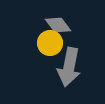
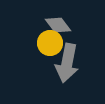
gray arrow: moved 2 px left, 4 px up
